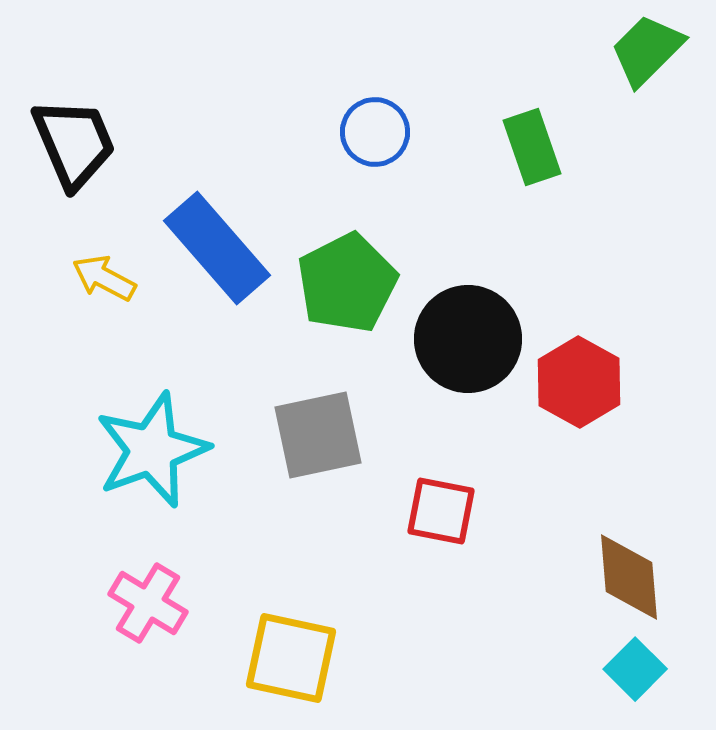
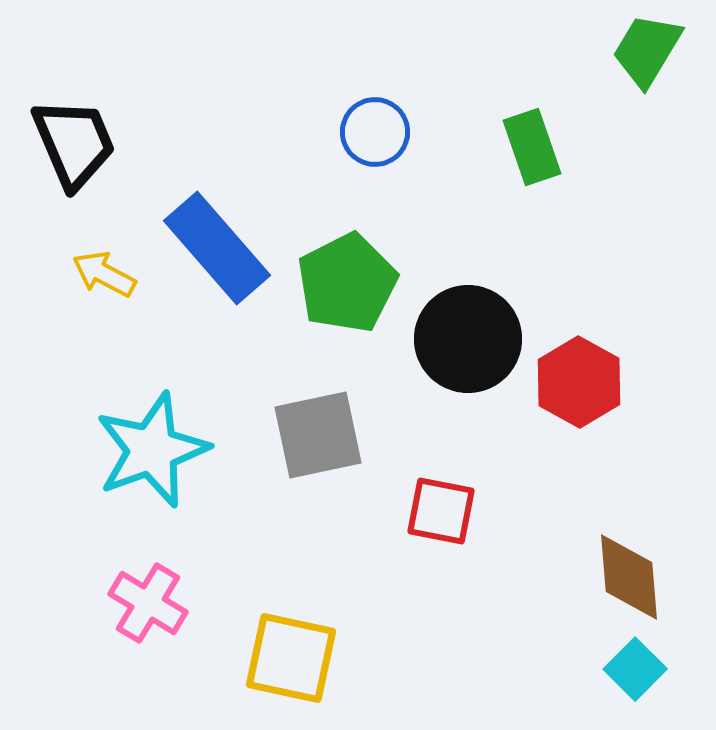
green trapezoid: rotated 14 degrees counterclockwise
yellow arrow: moved 4 px up
